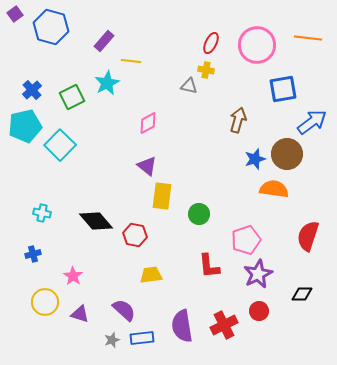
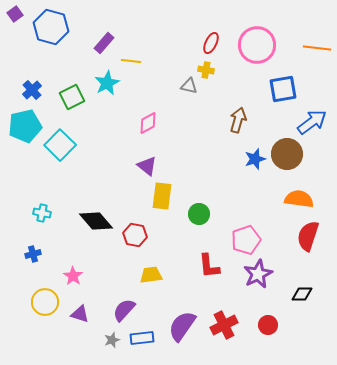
orange line at (308, 38): moved 9 px right, 10 px down
purple rectangle at (104, 41): moved 2 px down
orange semicircle at (274, 189): moved 25 px right, 10 px down
purple semicircle at (124, 310): rotated 90 degrees counterclockwise
red circle at (259, 311): moved 9 px right, 14 px down
purple semicircle at (182, 326): rotated 44 degrees clockwise
